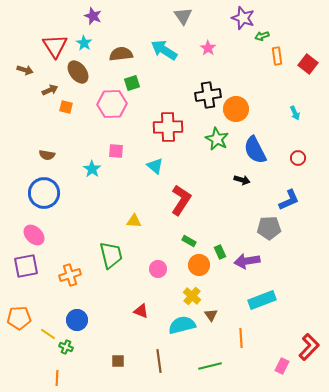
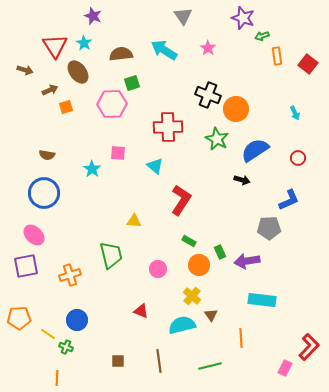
black cross at (208, 95): rotated 30 degrees clockwise
orange square at (66, 107): rotated 32 degrees counterclockwise
blue semicircle at (255, 150): rotated 84 degrees clockwise
pink square at (116, 151): moved 2 px right, 2 px down
cyan rectangle at (262, 300): rotated 28 degrees clockwise
pink rectangle at (282, 366): moved 3 px right, 2 px down
